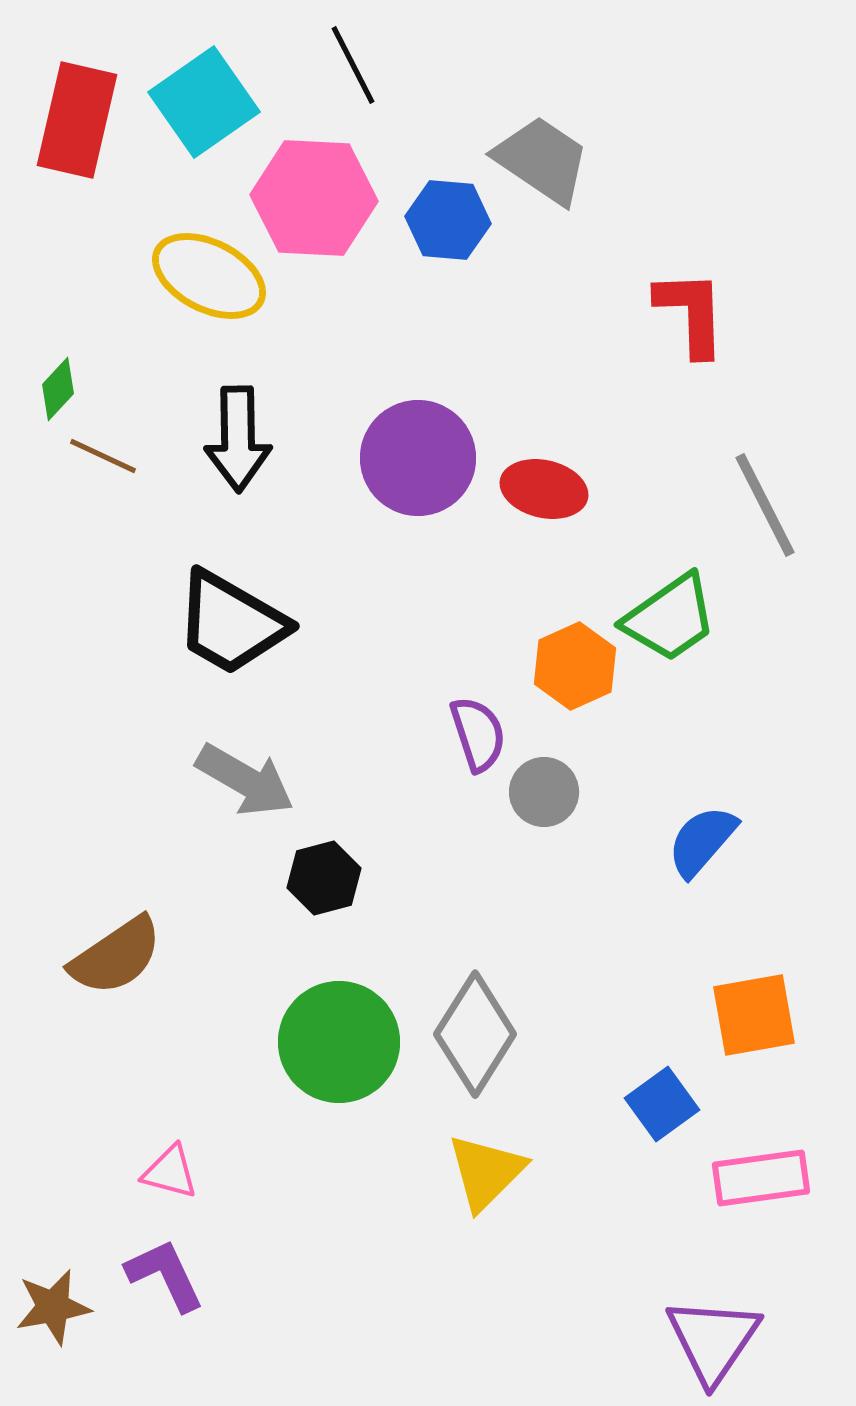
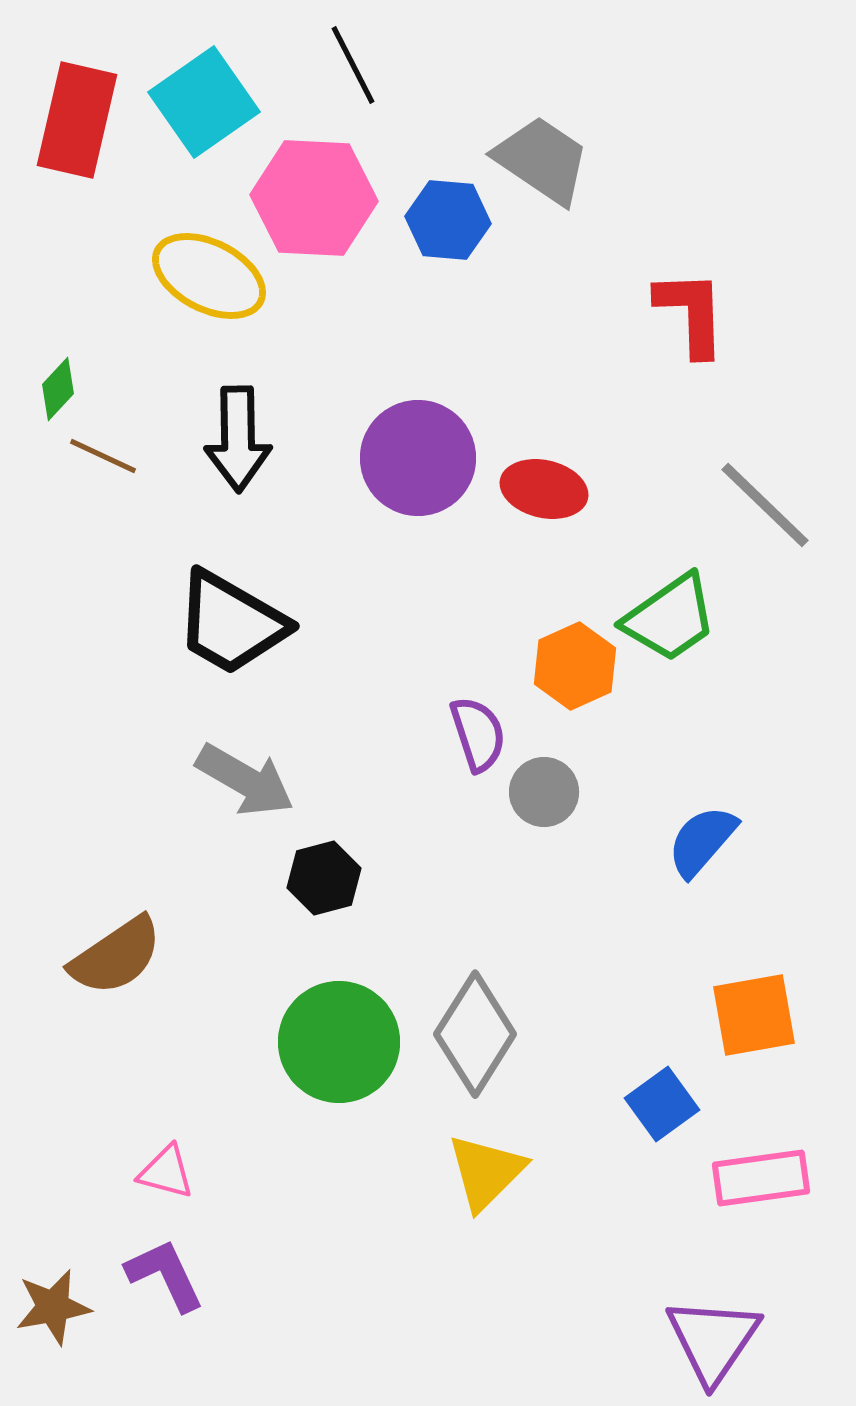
gray line: rotated 19 degrees counterclockwise
pink triangle: moved 4 px left
